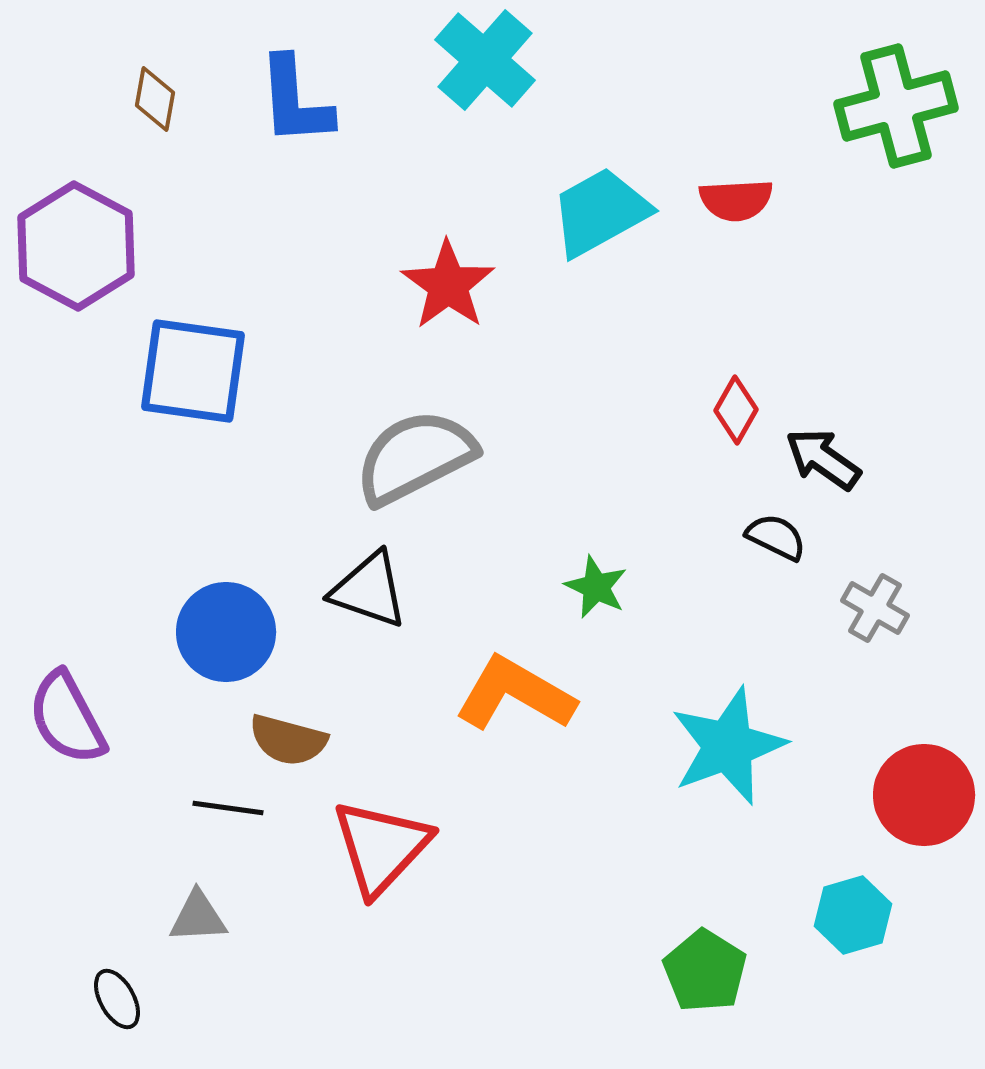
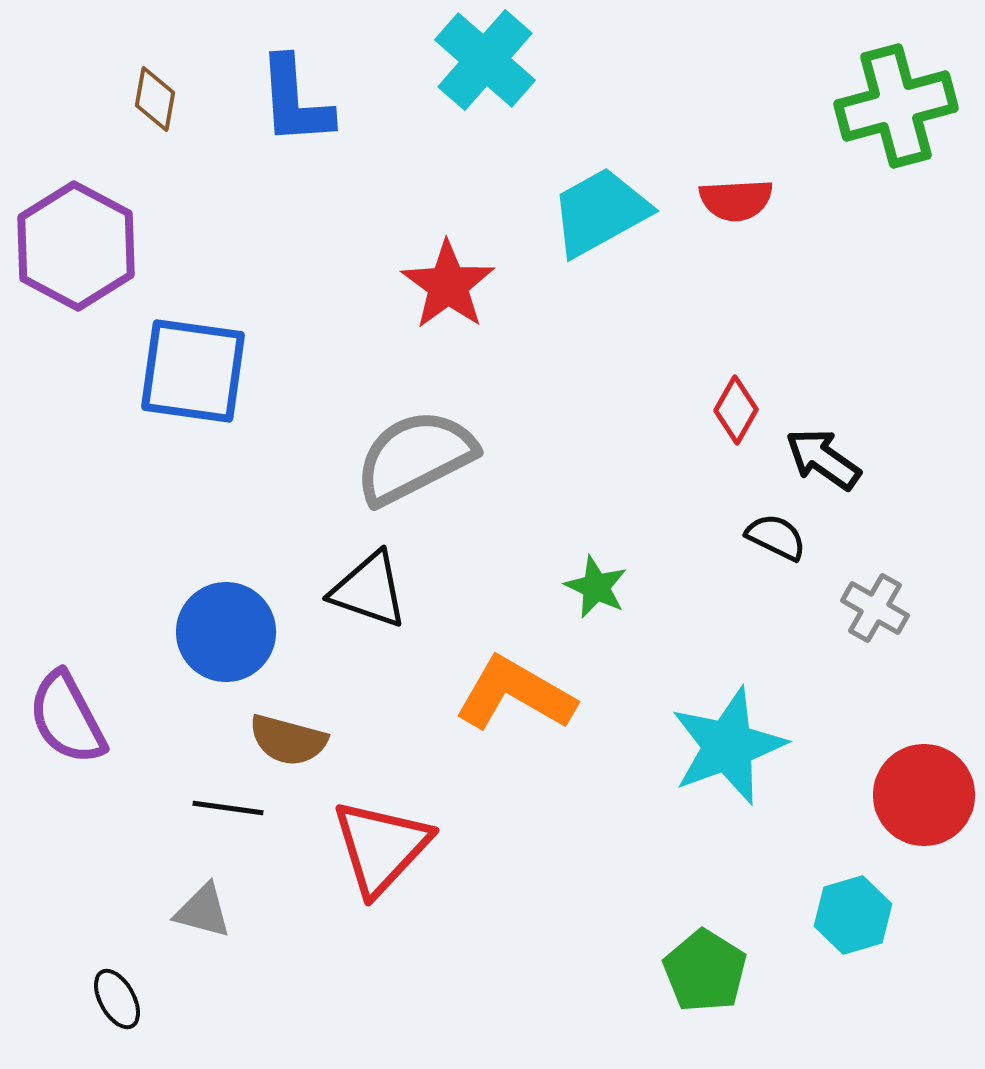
gray triangle: moved 5 px right, 6 px up; rotated 18 degrees clockwise
